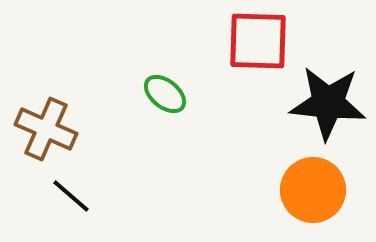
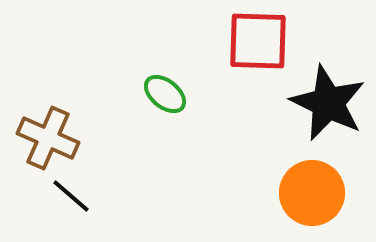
black star: rotated 20 degrees clockwise
brown cross: moved 2 px right, 9 px down
orange circle: moved 1 px left, 3 px down
